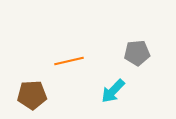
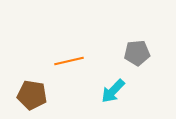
brown pentagon: rotated 12 degrees clockwise
